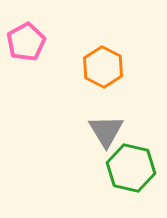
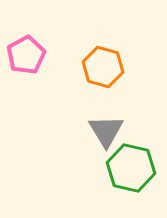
pink pentagon: moved 13 px down
orange hexagon: rotated 12 degrees counterclockwise
